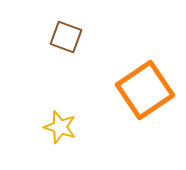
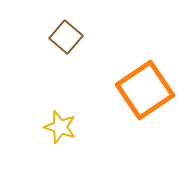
brown square: rotated 20 degrees clockwise
